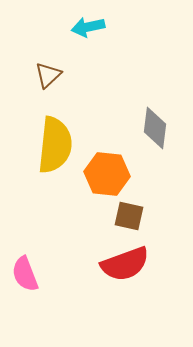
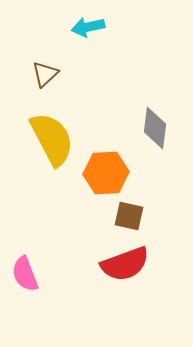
brown triangle: moved 3 px left, 1 px up
yellow semicircle: moved 3 px left, 6 px up; rotated 34 degrees counterclockwise
orange hexagon: moved 1 px left, 1 px up; rotated 9 degrees counterclockwise
